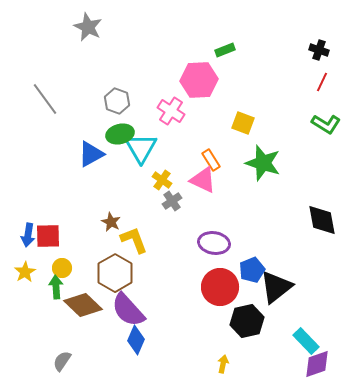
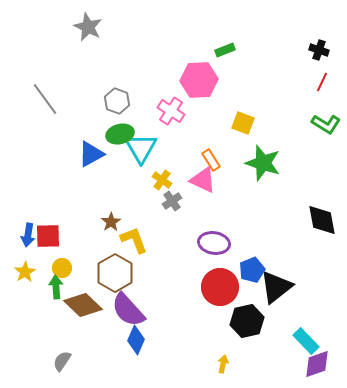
brown star: rotated 12 degrees clockwise
